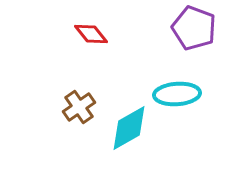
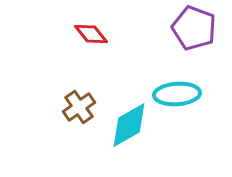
cyan diamond: moved 3 px up
